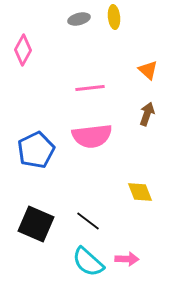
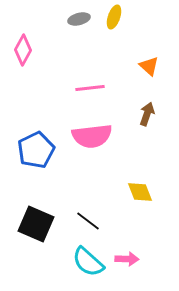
yellow ellipse: rotated 25 degrees clockwise
orange triangle: moved 1 px right, 4 px up
